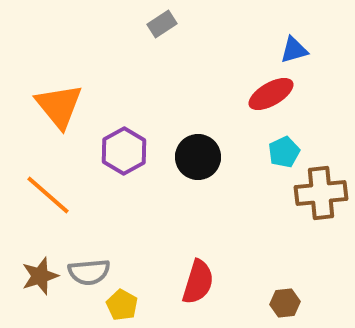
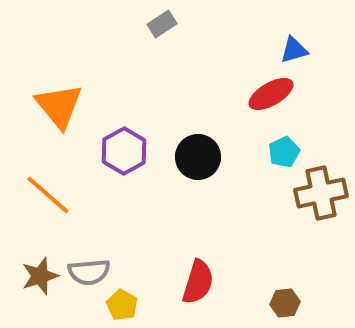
brown cross: rotated 6 degrees counterclockwise
